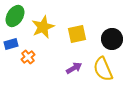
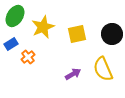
black circle: moved 5 px up
blue rectangle: rotated 16 degrees counterclockwise
purple arrow: moved 1 px left, 6 px down
